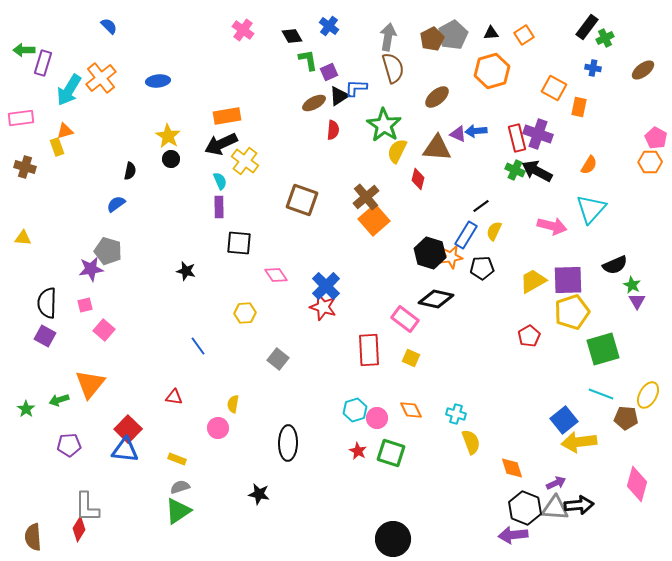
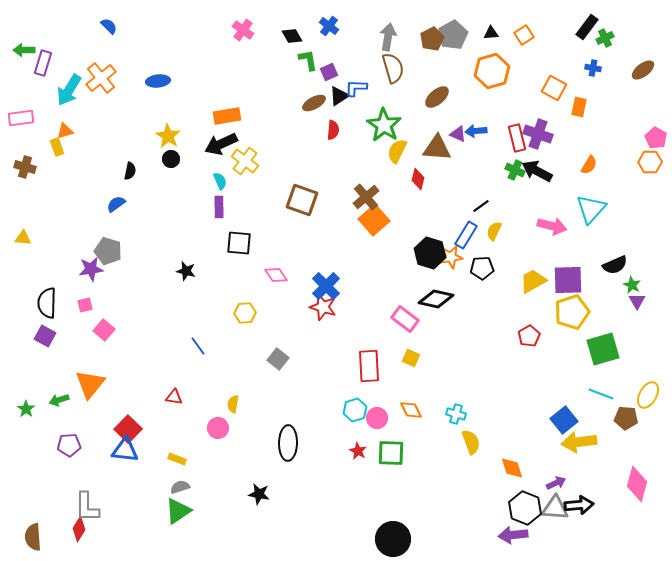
red rectangle at (369, 350): moved 16 px down
green square at (391, 453): rotated 16 degrees counterclockwise
